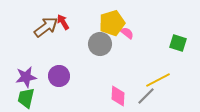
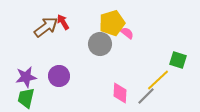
green square: moved 17 px down
yellow line: rotated 15 degrees counterclockwise
pink diamond: moved 2 px right, 3 px up
